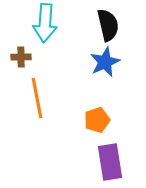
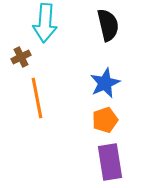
brown cross: rotated 24 degrees counterclockwise
blue star: moved 21 px down
orange pentagon: moved 8 px right
